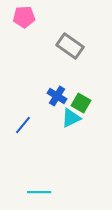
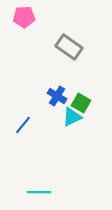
gray rectangle: moved 1 px left, 1 px down
cyan triangle: moved 1 px right, 1 px up
